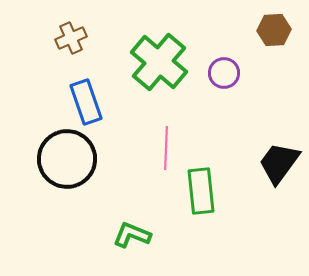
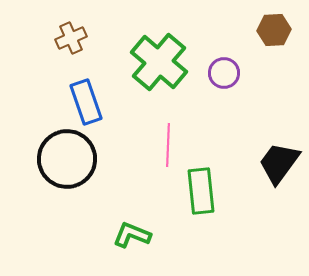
pink line: moved 2 px right, 3 px up
